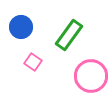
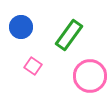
pink square: moved 4 px down
pink circle: moved 1 px left
